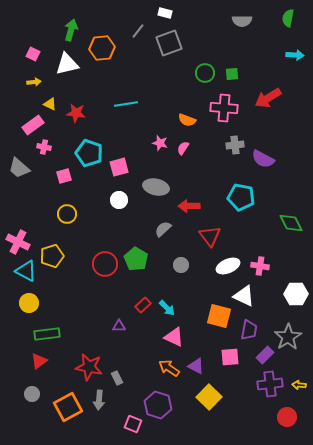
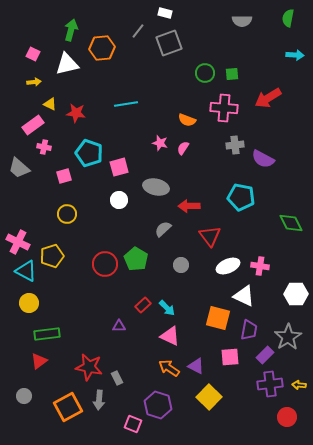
orange square at (219, 316): moved 1 px left, 2 px down
pink triangle at (174, 337): moved 4 px left, 1 px up
gray circle at (32, 394): moved 8 px left, 2 px down
